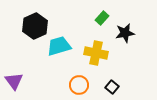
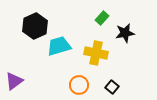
purple triangle: rotated 30 degrees clockwise
